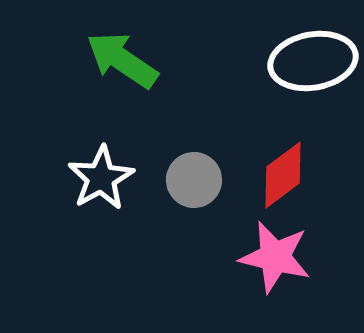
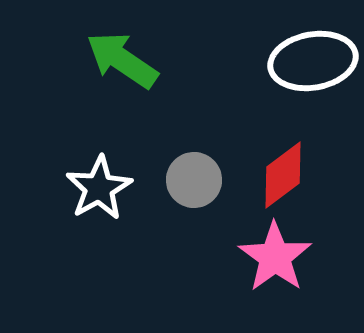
white star: moved 2 px left, 10 px down
pink star: rotated 22 degrees clockwise
